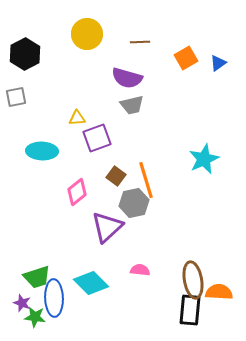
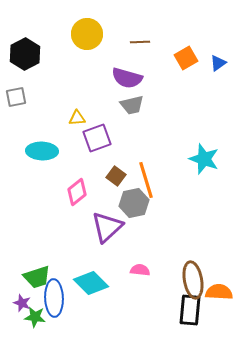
cyan star: rotated 28 degrees counterclockwise
